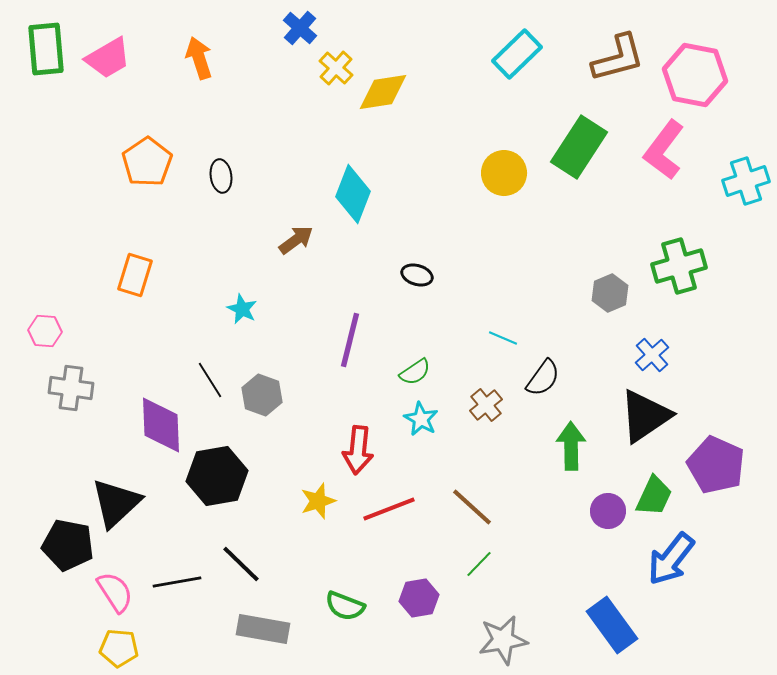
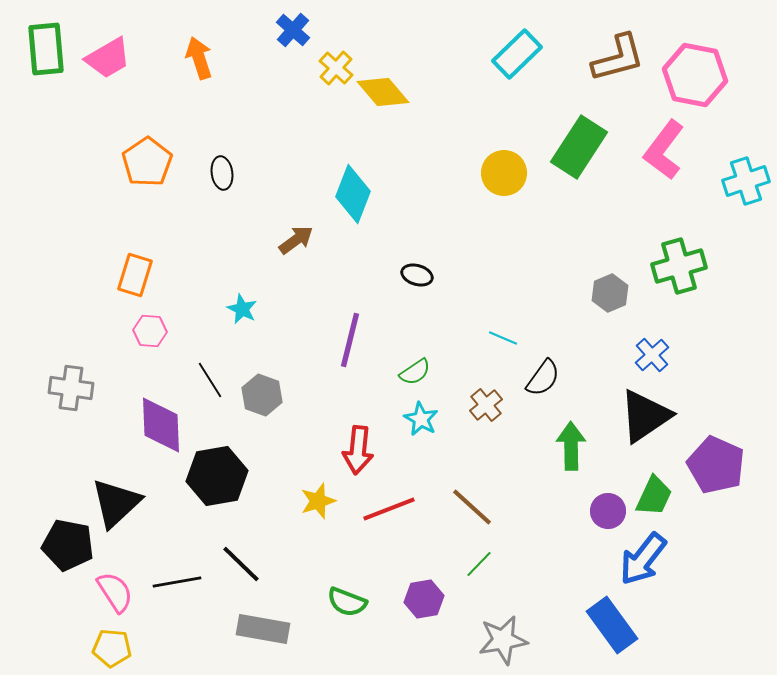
blue cross at (300, 28): moved 7 px left, 2 px down
yellow diamond at (383, 92): rotated 58 degrees clockwise
black ellipse at (221, 176): moved 1 px right, 3 px up
pink hexagon at (45, 331): moved 105 px right
blue arrow at (671, 559): moved 28 px left
purple hexagon at (419, 598): moved 5 px right, 1 px down
green semicircle at (345, 606): moved 2 px right, 4 px up
yellow pentagon at (119, 648): moved 7 px left
